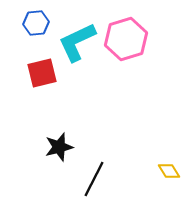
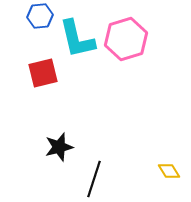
blue hexagon: moved 4 px right, 7 px up
cyan L-shape: moved 3 px up; rotated 78 degrees counterclockwise
red square: moved 1 px right
black line: rotated 9 degrees counterclockwise
